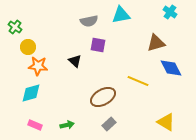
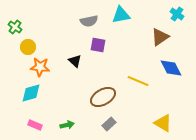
cyan cross: moved 7 px right, 2 px down
brown triangle: moved 4 px right, 6 px up; rotated 18 degrees counterclockwise
orange star: moved 2 px right, 1 px down
yellow triangle: moved 3 px left, 1 px down
